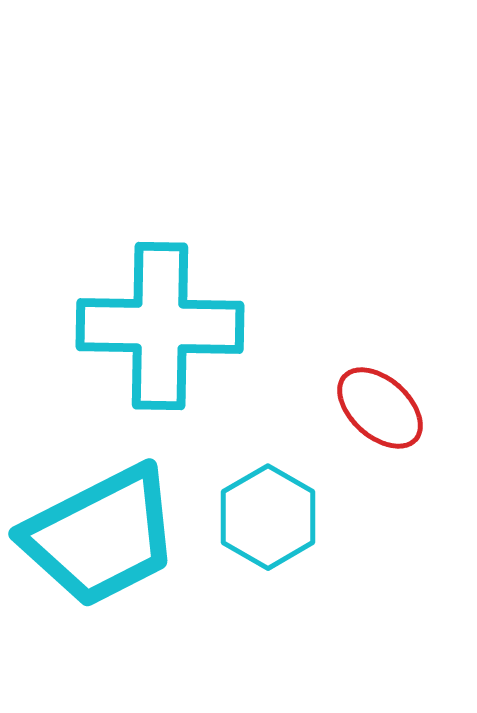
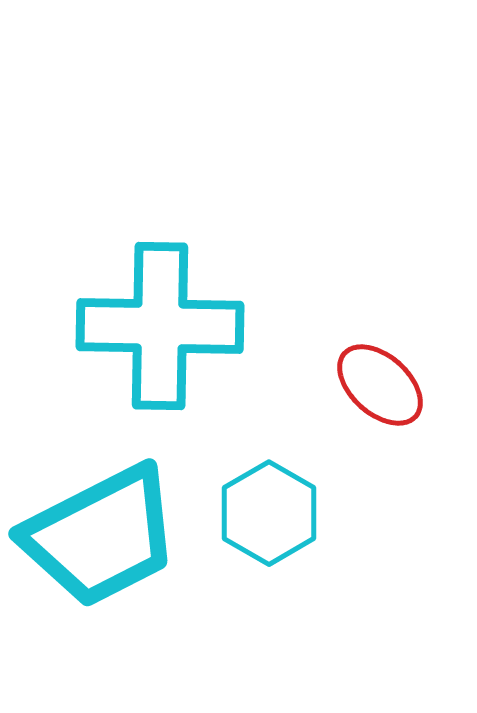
red ellipse: moved 23 px up
cyan hexagon: moved 1 px right, 4 px up
